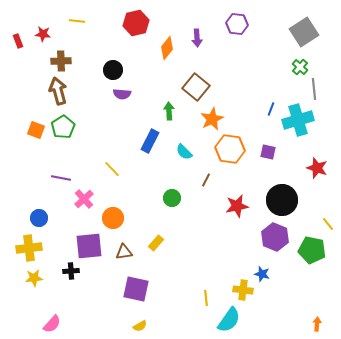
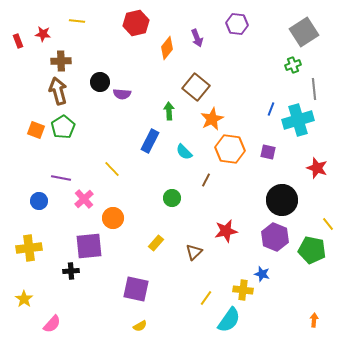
purple arrow at (197, 38): rotated 18 degrees counterclockwise
green cross at (300, 67): moved 7 px left, 2 px up; rotated 28 degrees clockwise
black circle at (113, 70): moved 13 px left, 12 px down
red star at (237, 206): moved 11 px left, 25 px down
blue circle at (39, 218): moved 17 px up
brown triangle at (124, 252): moved 70 px right; rotated 36 degrees counterclockwise
yellow star at (34, 278): moved 10 px left, 21 px down; rotated 30 degrees counterclockwise
yellow line at (206, 298): rotated 42 degrees clockwise
orange arrow at (317, 324): moved 3 px left, 4 px up
